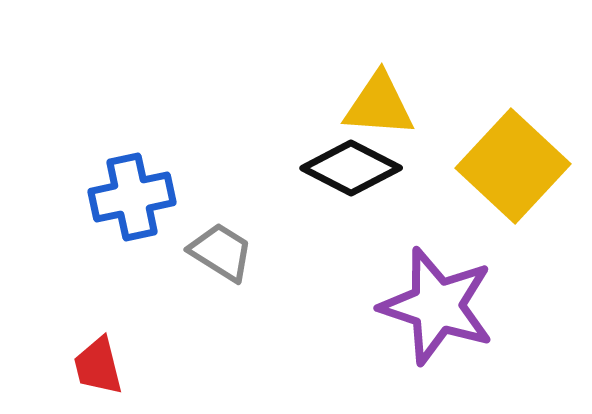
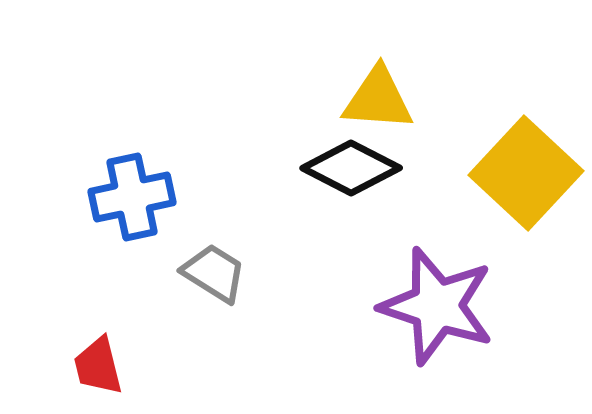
yellow triangle: moved 1 px left, 6 px up
yellow square: moved 13 px right, 7 px down
gray trapezoid: moved 7 px left, 21 px down
